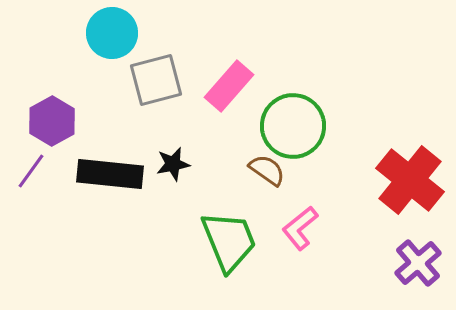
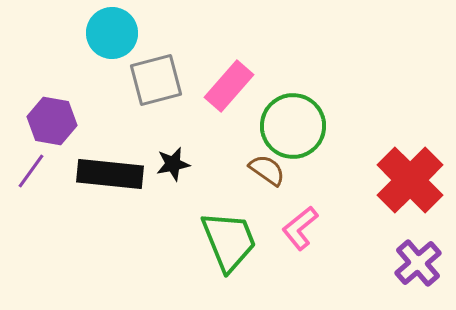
purple hexagon: rotated 21 degrees counterclockwise
red cross: rotated 6 degrees clockwise
